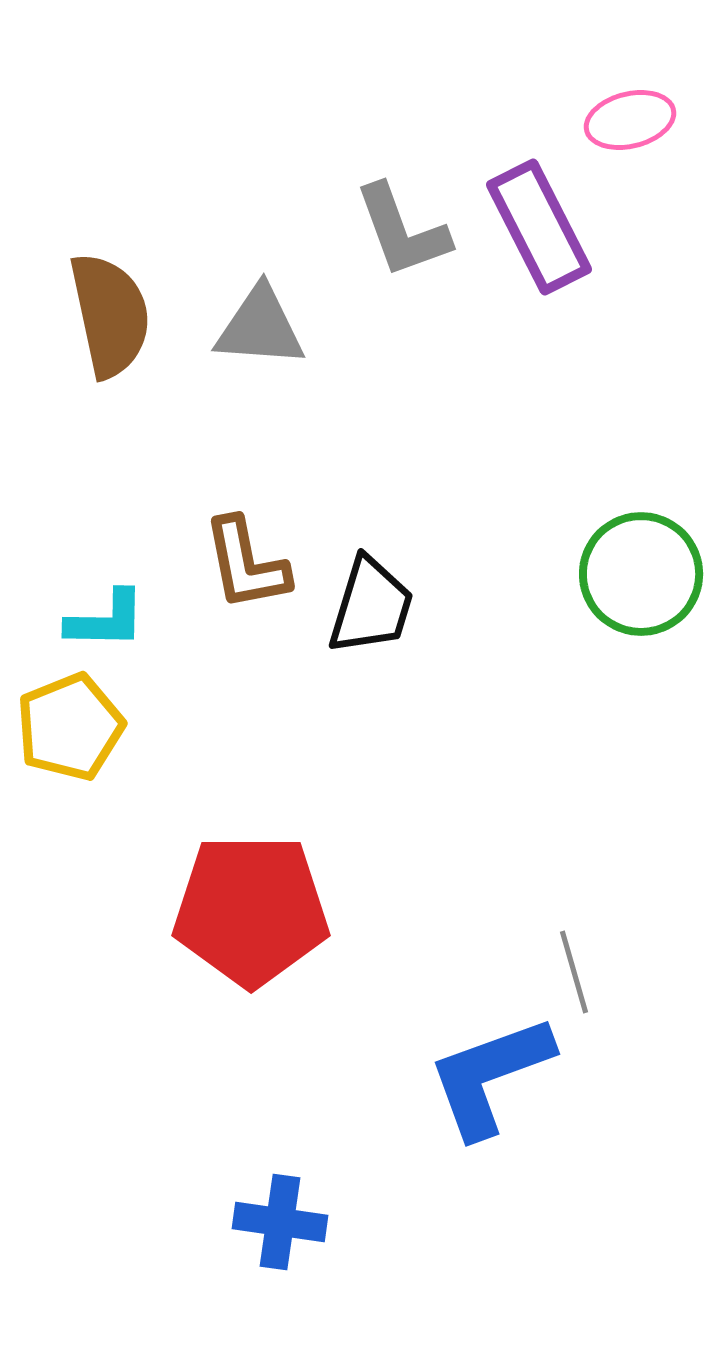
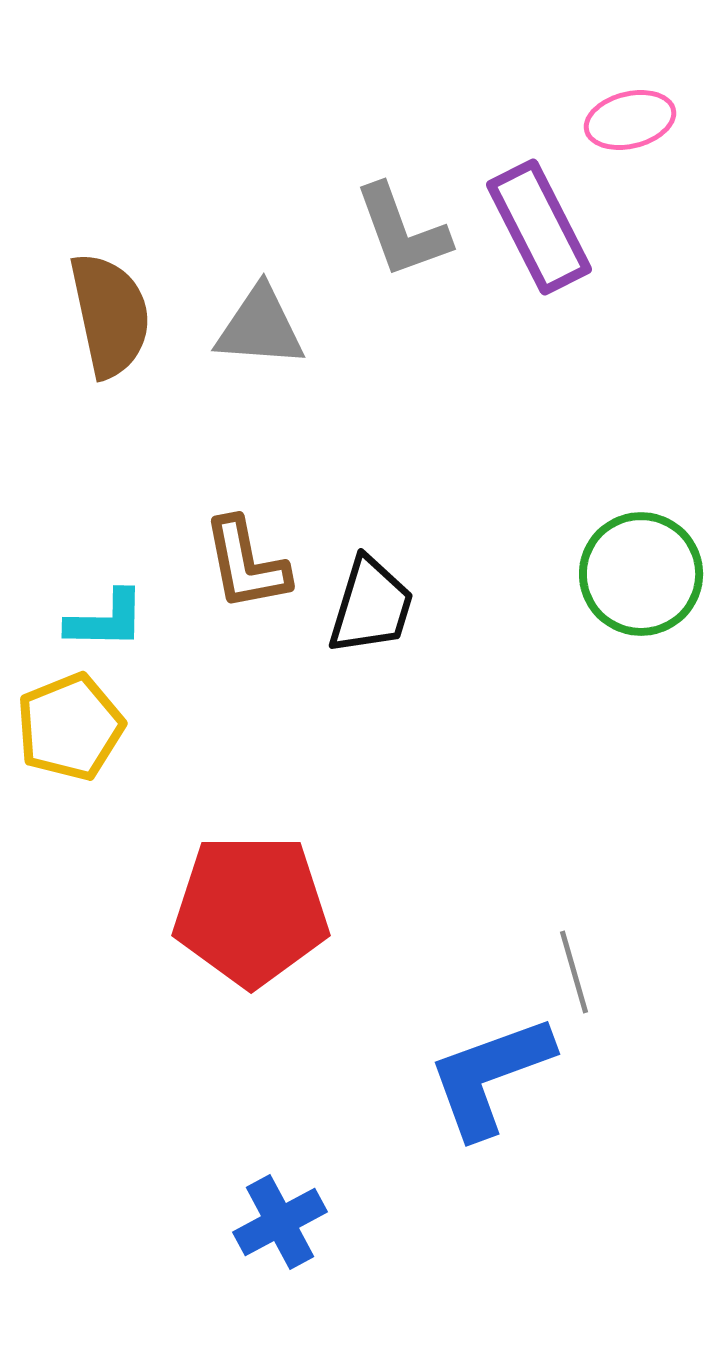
blue cross: rotated 36 degrees counterclockwise
